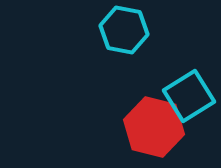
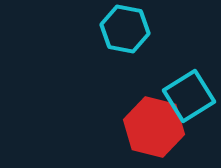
cyan hexagon: moved 1 px right, 1 px up
